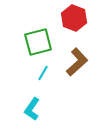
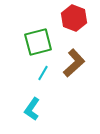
brown L-shape: moved 3 px left, 1 px down
